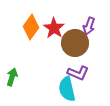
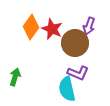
red star: moved 2 px left, 1 px down; rotated 10 degrees counterclockwise
green arrow: moved 3 px right
